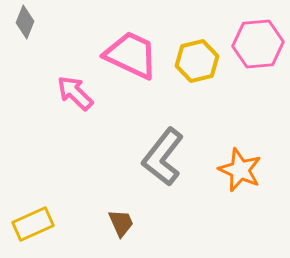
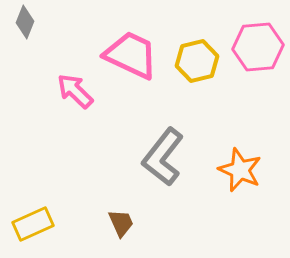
pink hexagon: moved 3 px down
pink arrow: moved 2 px up
